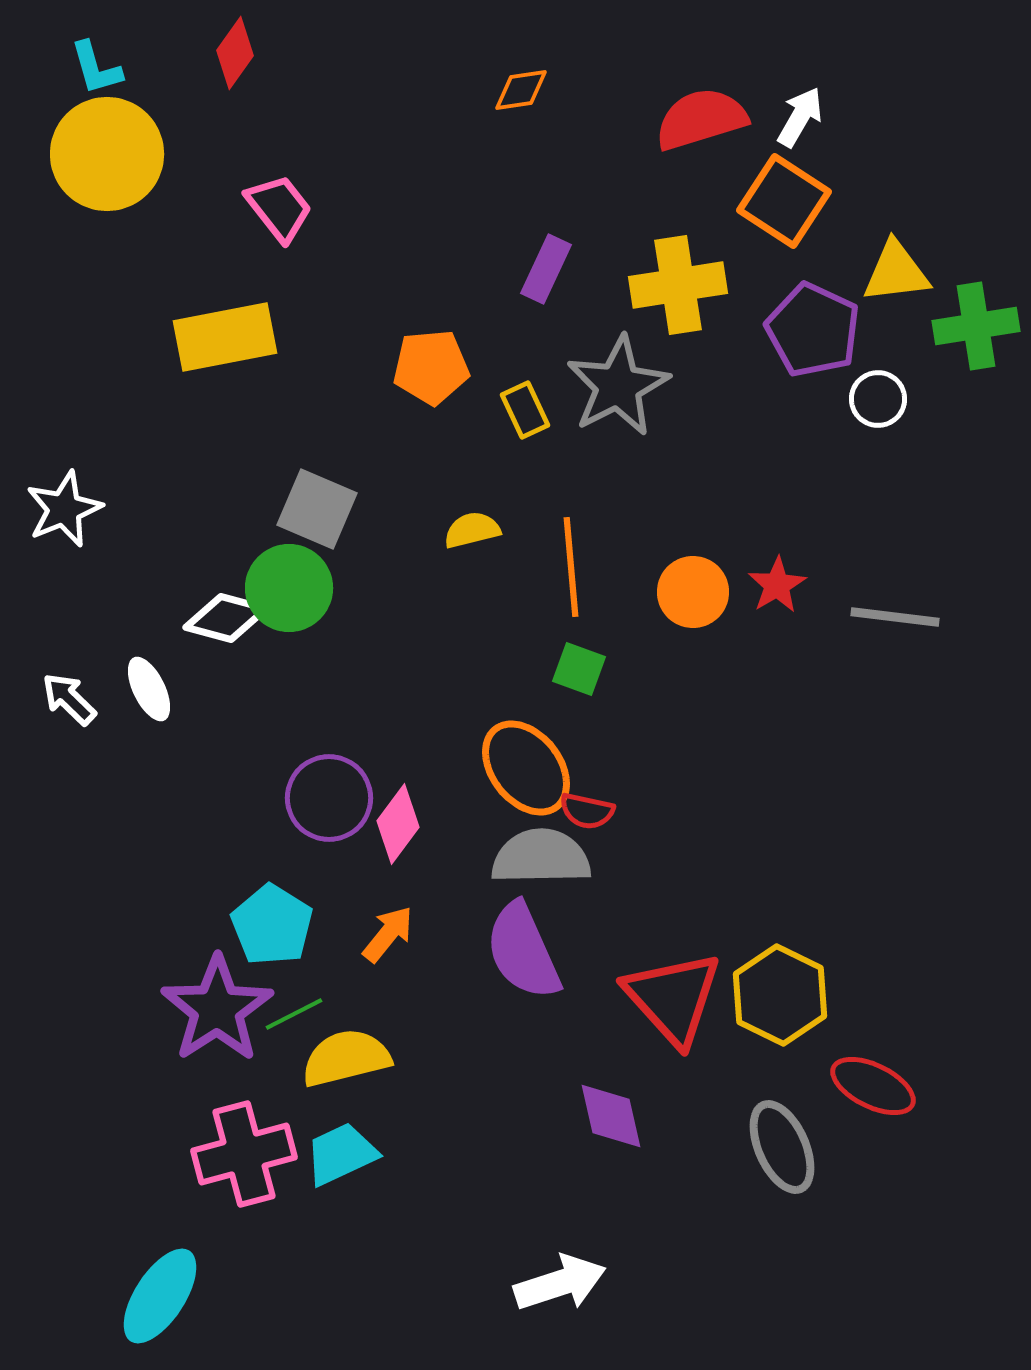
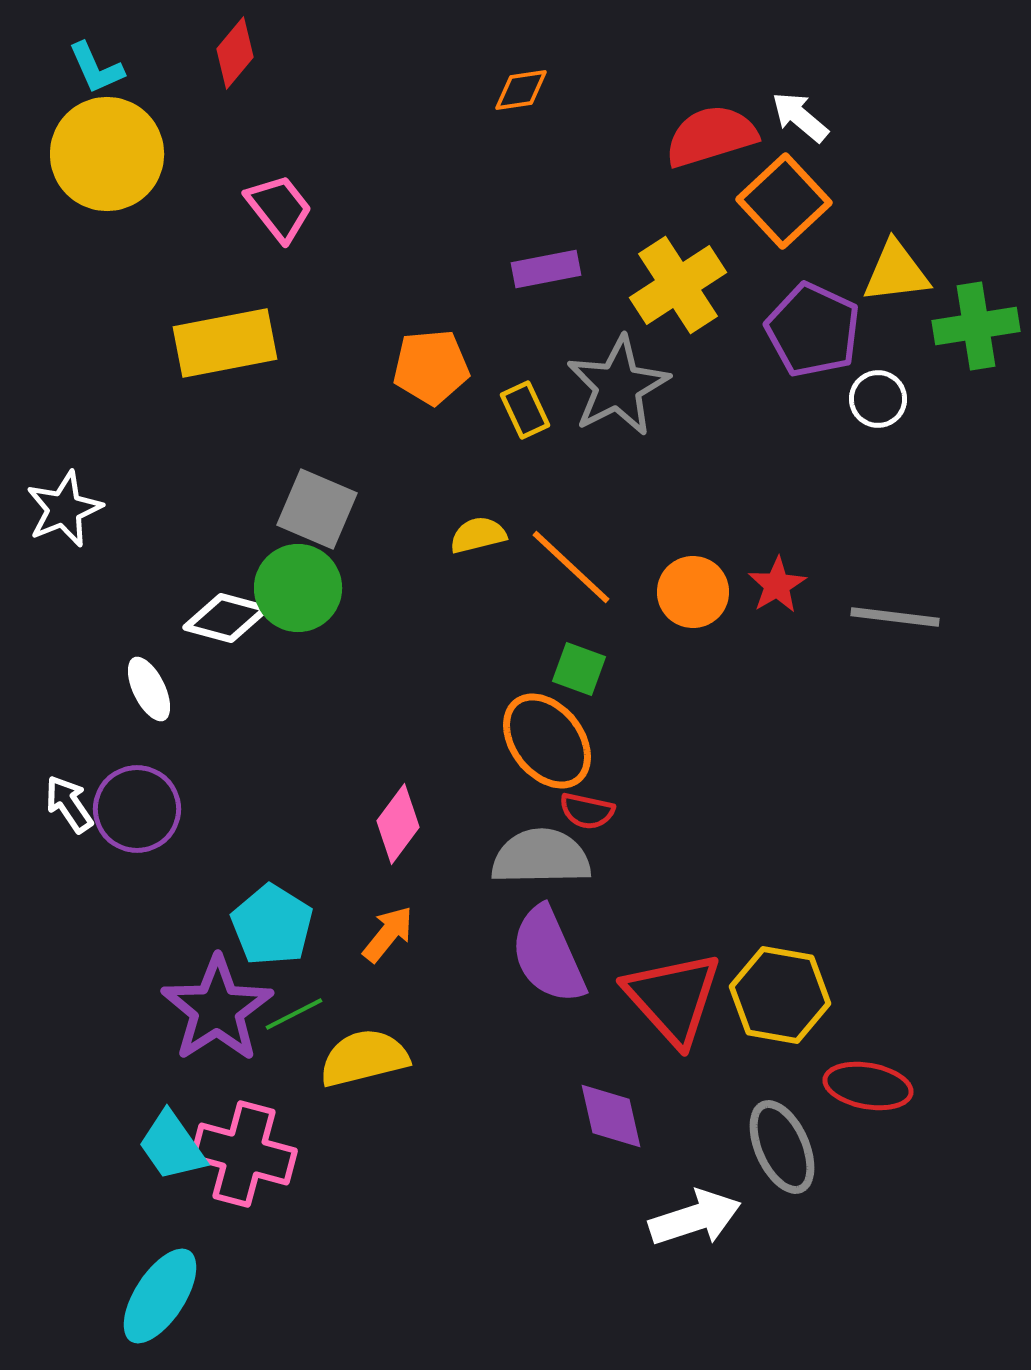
red diamond at (235, 53): rotated 4 degrees clockwise
cyan L-shape at (96, 68): rotated 8 degrees counterclockwise
white arrow at (800, 117): rotated 80 degrees counterclockwise
red semicircle at (701, 119): moved 10 px right, 17 px down
orange square at (784, 201): rotated 14 degrees clockwise
purple rectangle at (546, 269): rotated 54 degrees clockwise
yellow cross at (678, 285): rotated 24 degrees counterclockwise
yellow rectangle at (225, 337): moved 6 px down
yellow semicircle at (472, 530): moved 6 px right, 5 px down
orange line at (571, 567): rotated 42 degrees counterclockwise
green circle at (289, 588): moved 9 px right
white arrow at (69, 699): moved 105 px down; rotated 12 degrees clockwise
orange ellipse at (526, 768): moved 21 px right, 27 px up
purple circle at (329, 798): moved 192 px left, 11 px down
purple semicircle at (523, 951): moved 25 px right, 4 px down
yellow hexagon at (780, 995): rotated 16 degrees counterclockwise
yellow semicircle at (346, 1058): moved 18 px right
red ellipse at (873, 1086): moved 5 px left; rotated 16 degrees counterclockwise
pink cross at (244, 1154): rotated 30 degrees clockwise
cyan trapezoid at (341, 1154): moved 169 px left, 8 px up; rotated 100 degrees counterclockwise
white arrow at (560, 1283): moved 135 px right, 65 px up
